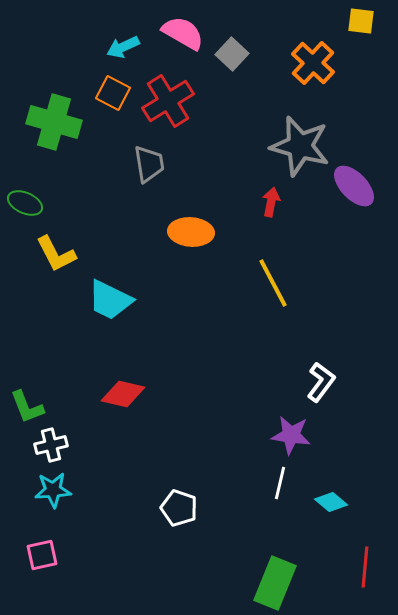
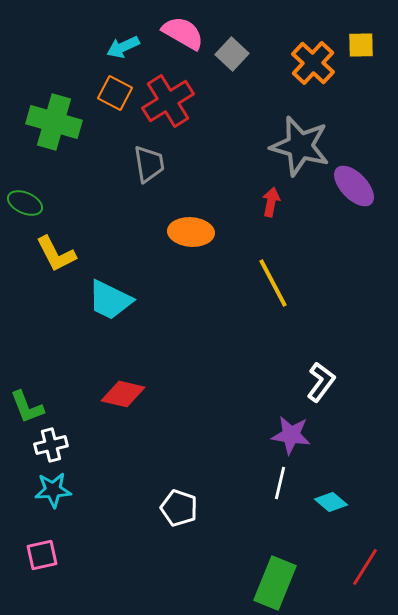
yellow square: moved 24 px down; rotated 8 degrees counterclockwise
orange square: moved 2 px right
red line: rotated 27 degrees clockwise
